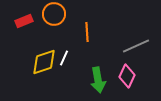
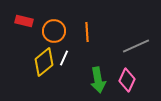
orange circle: moved 17 px down
red rectangle: rotated 36 degrees clockwise
yellow diamond: rotated 20 degrees counterclockwise
pink diamond: moved 4 px down
